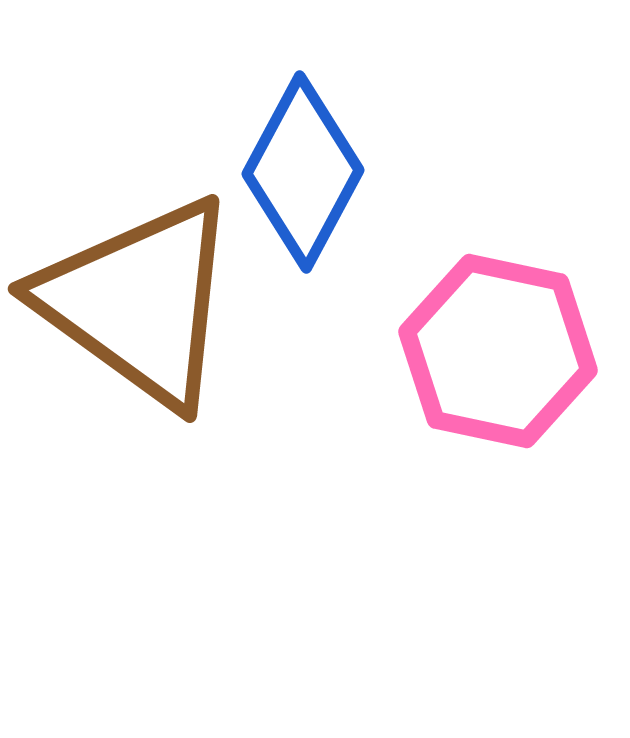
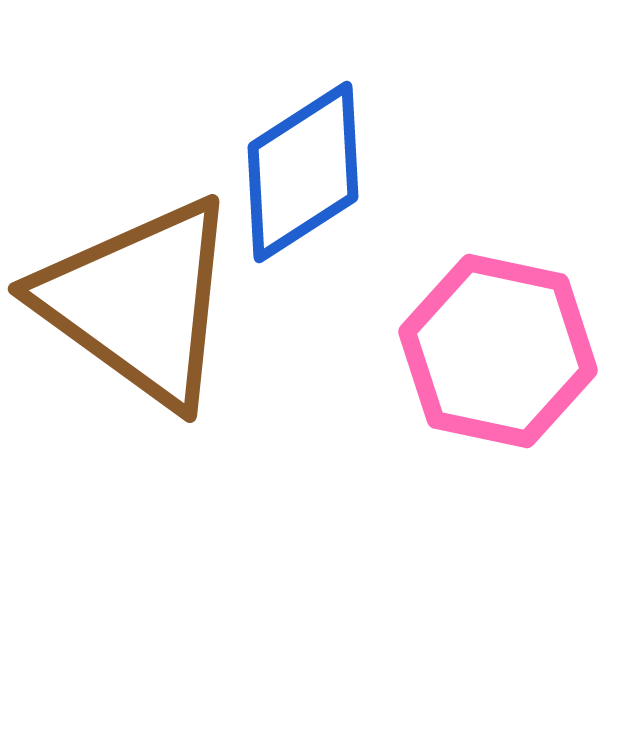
blue diamond: rotated 29 degrees clockwise
